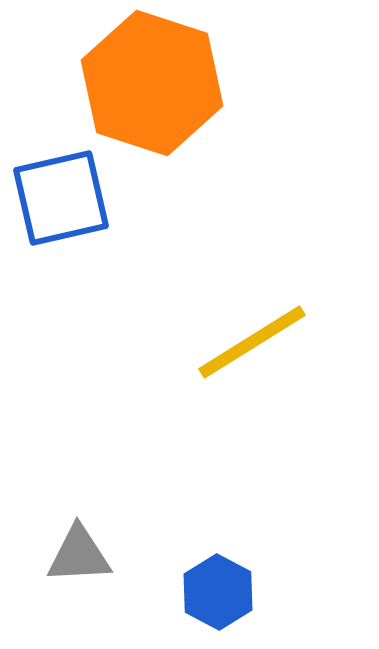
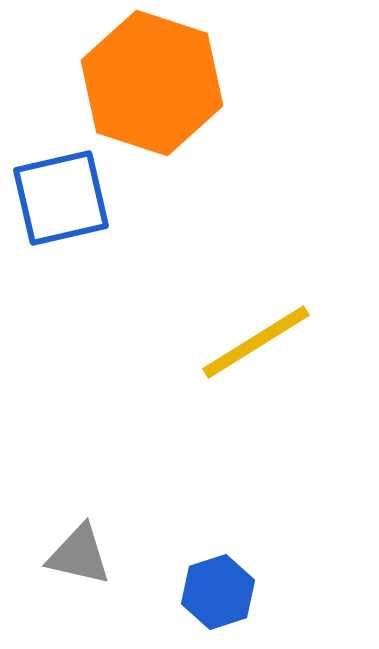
yellow line: moved 4 px right
gray triangle: rotated 16 degrees clockwise
blue hexagon: rotated 14 degrees clockwise
